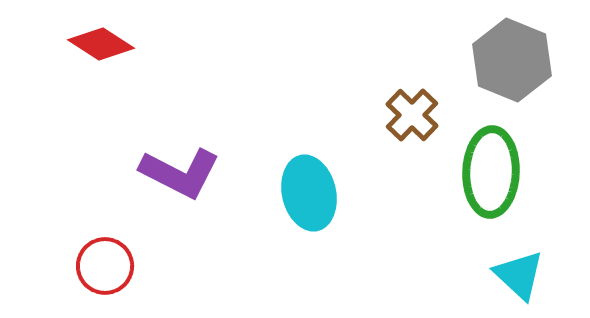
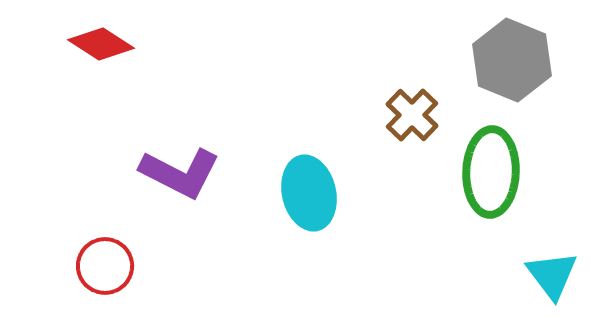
cyan triangle: moved 33 px right; rotated 10 degrees clockwise
